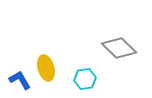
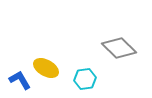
yellow ellipse: rotated 45 degrees counterclockwise
